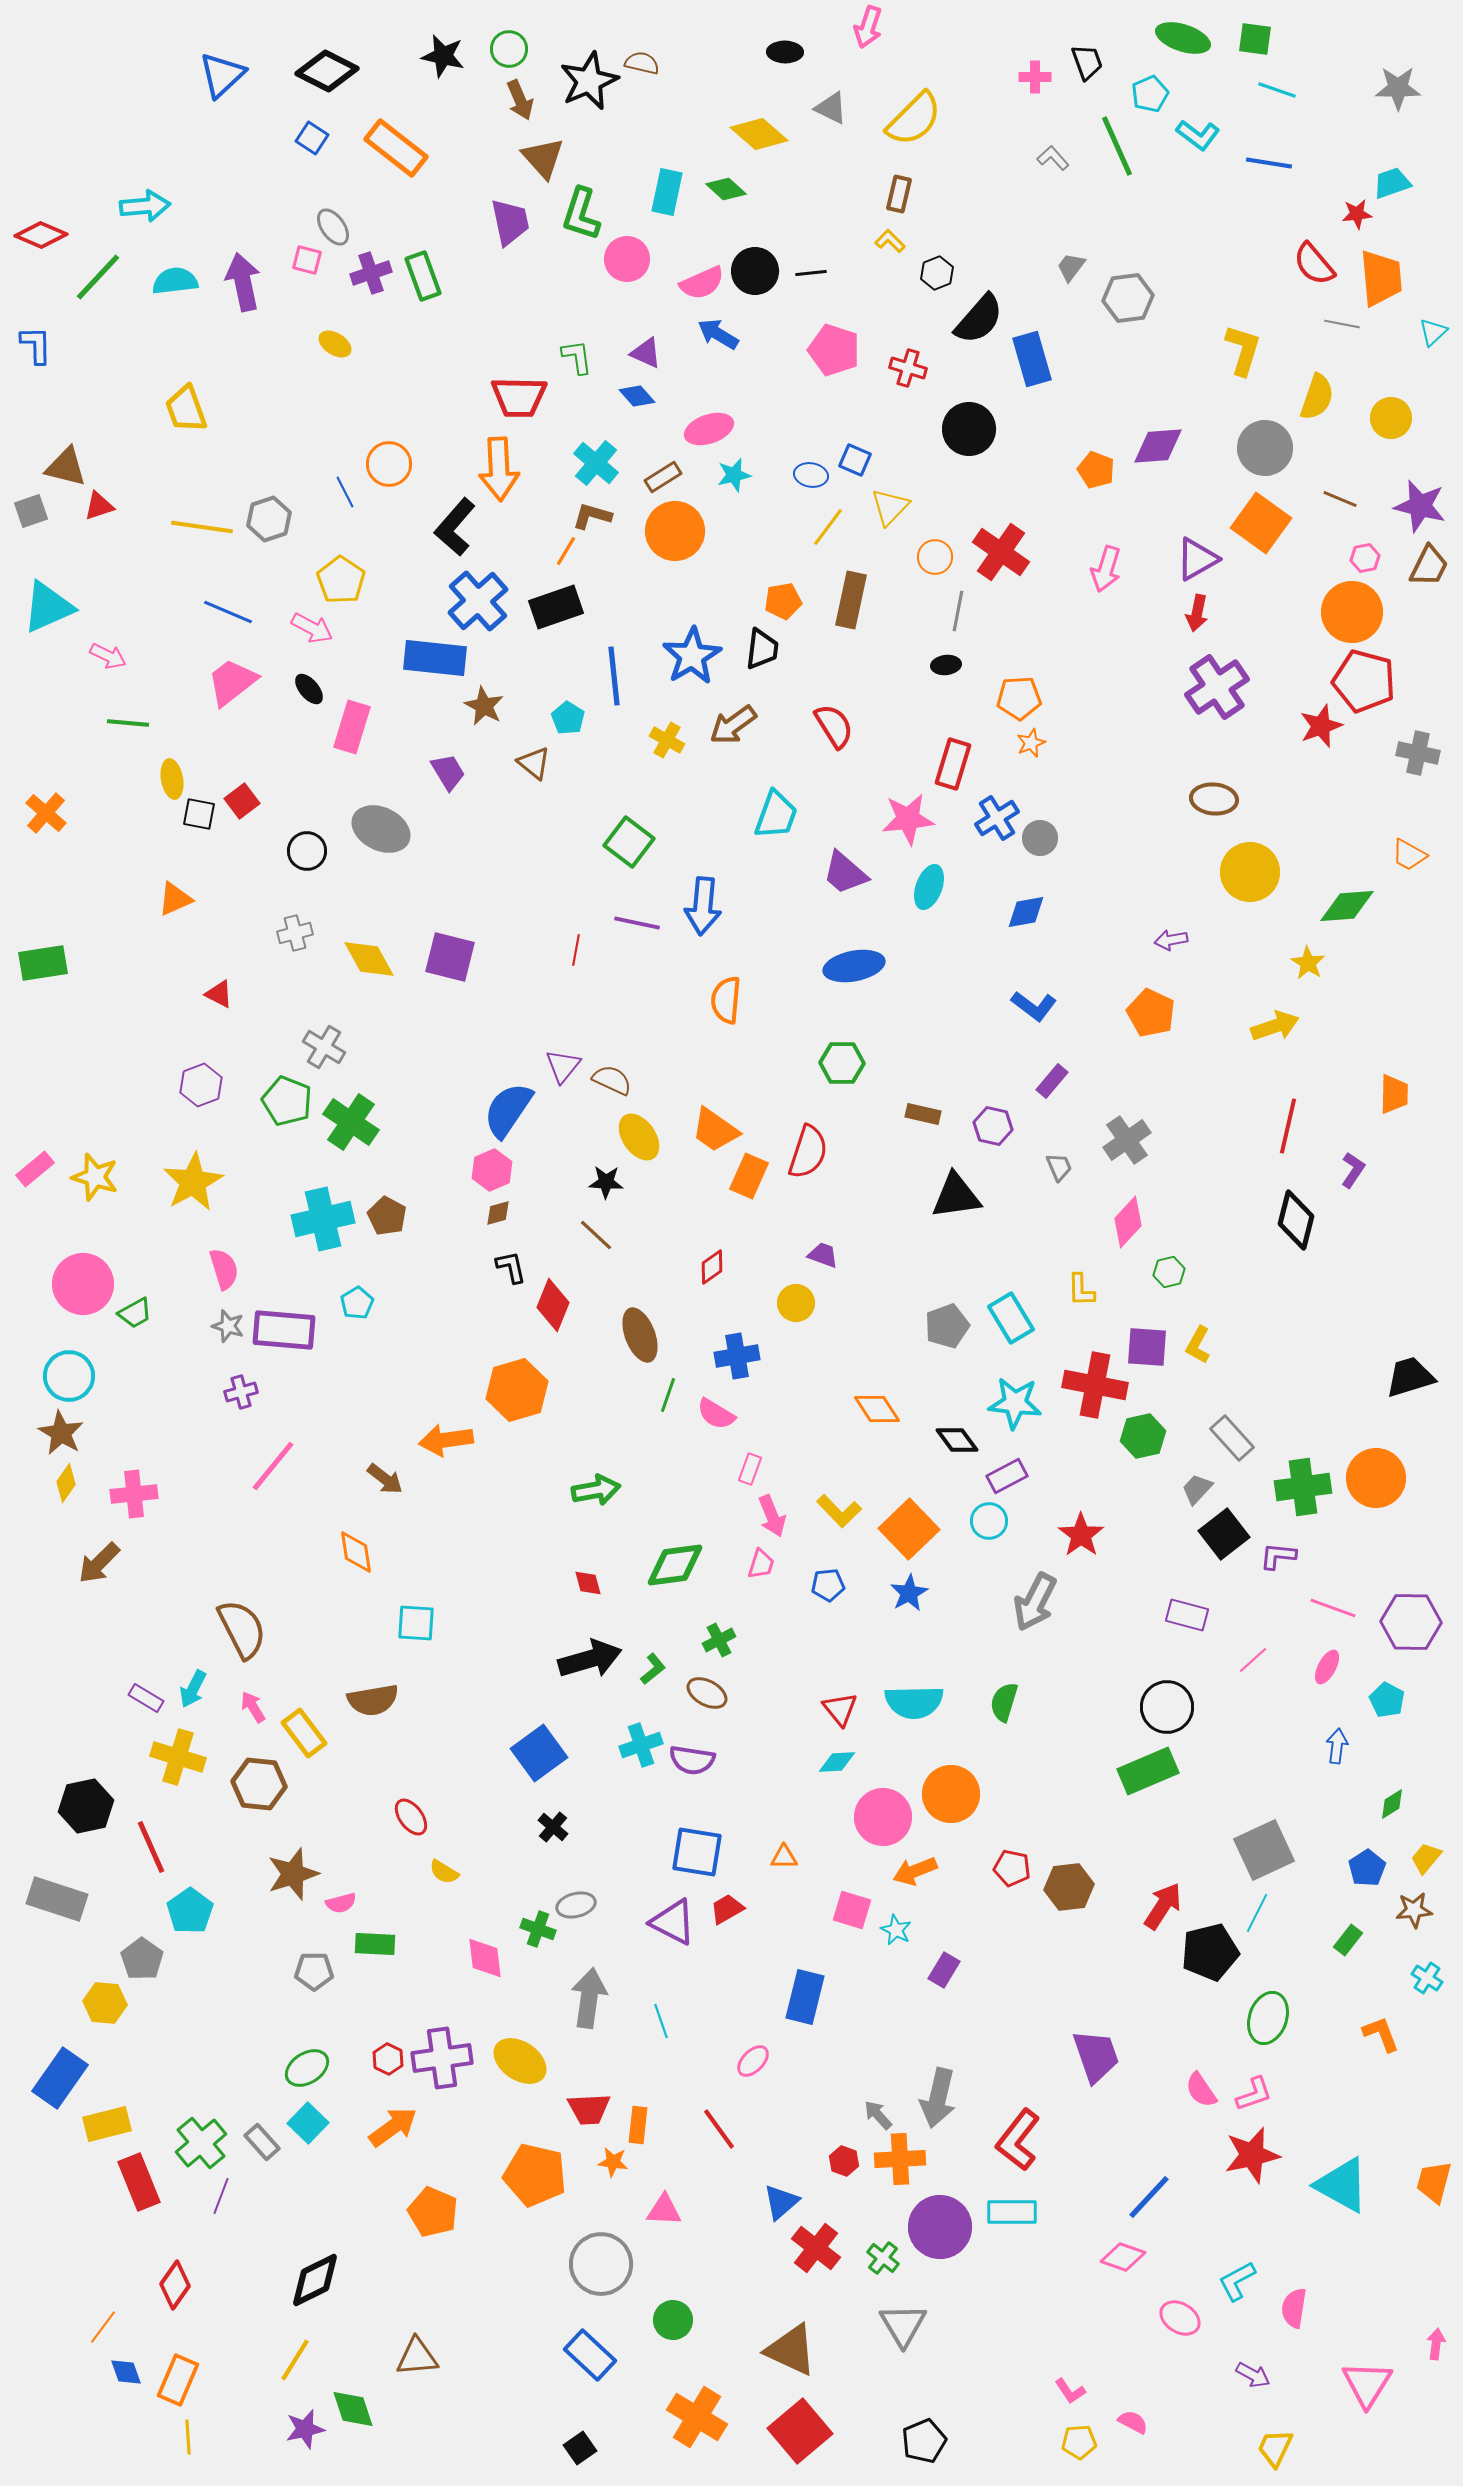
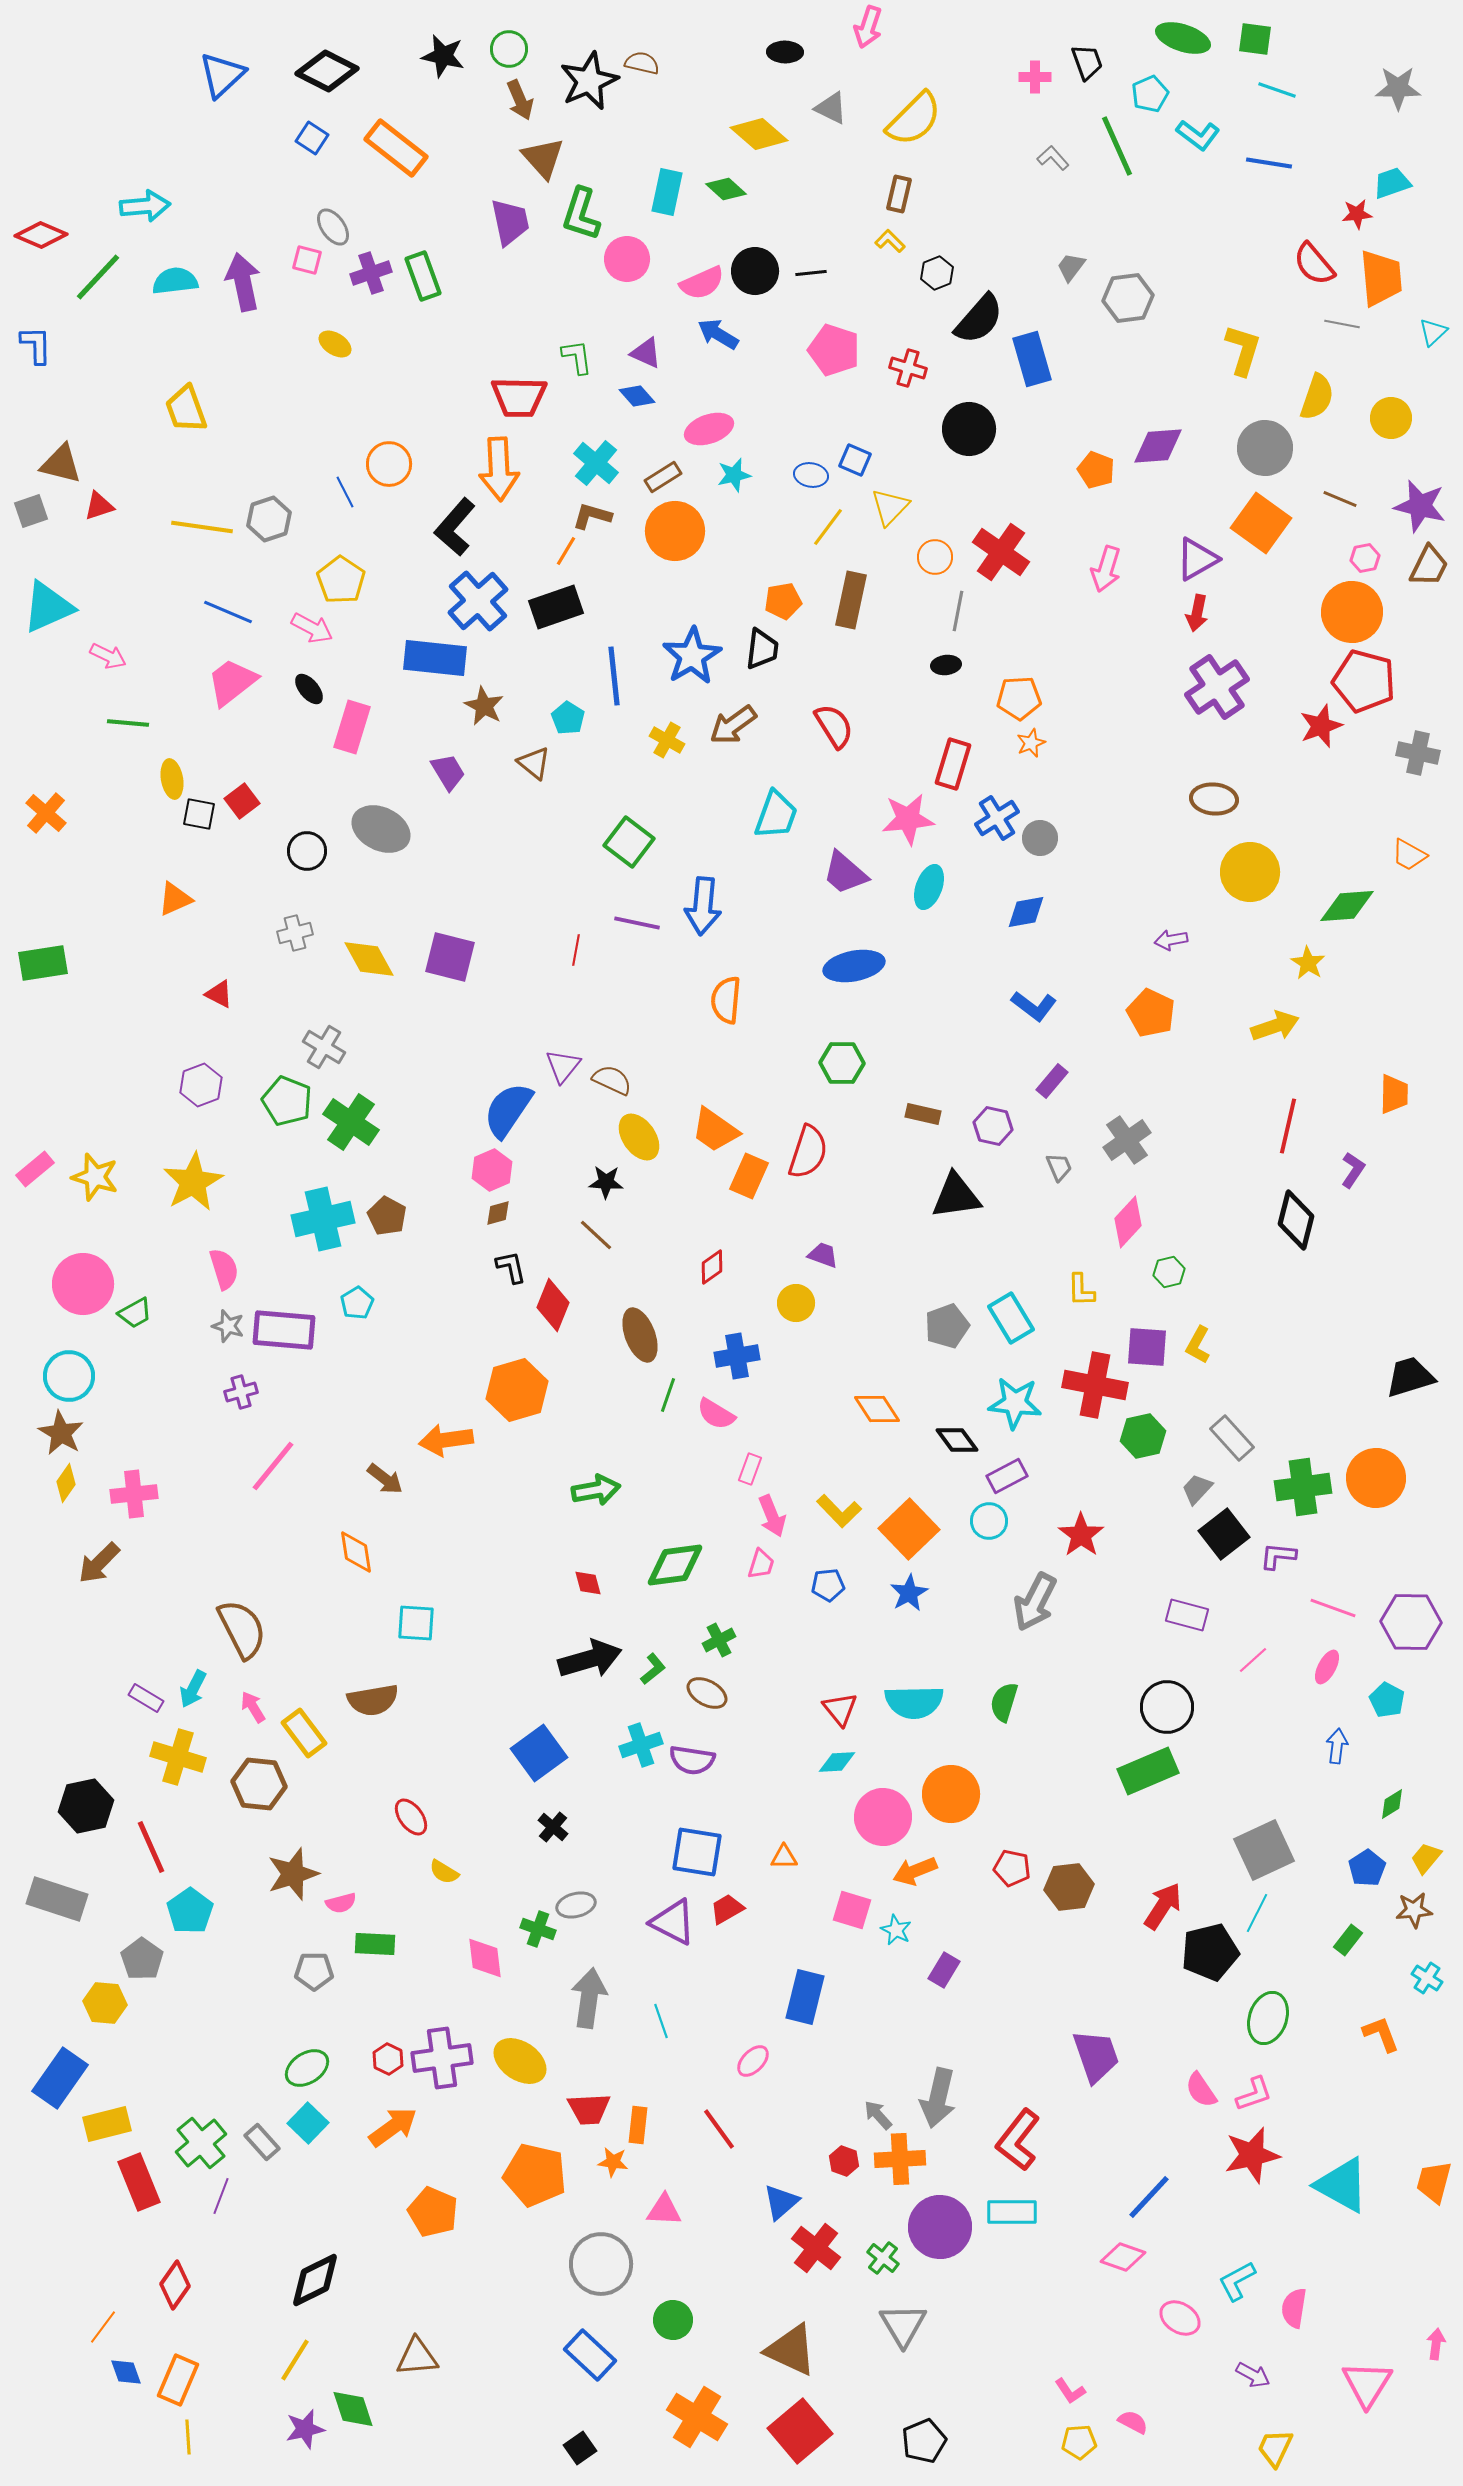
brown triangle at (66, 467): moved 5 px left, 3 px up
